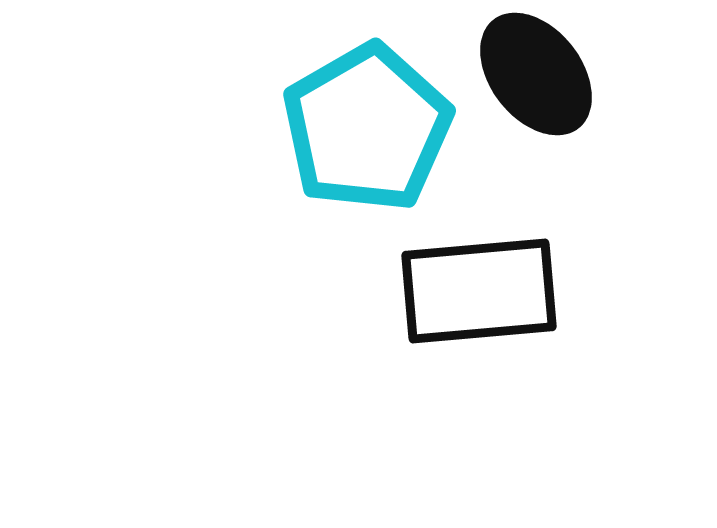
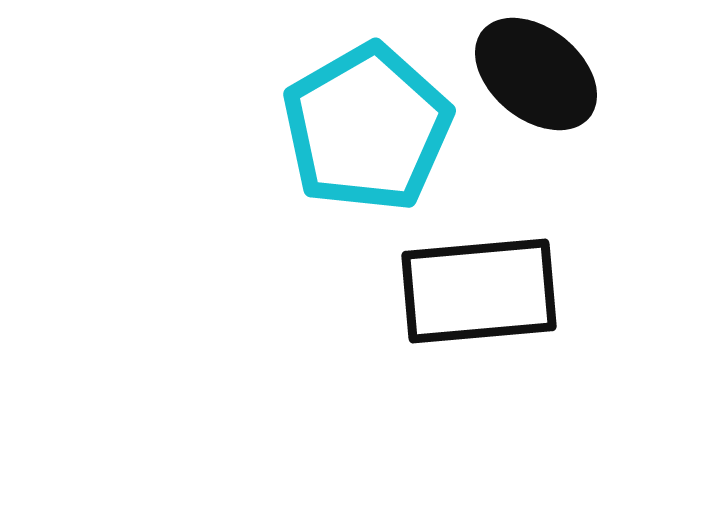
black ellipse: rotated 13 degrees counterclockwise
